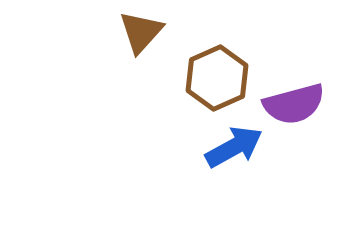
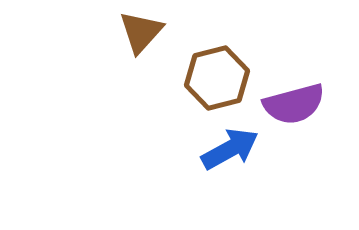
brown hexagon: rotated 10 degrees clockwise
blue arrow: moved 4 px left, 2 px down
